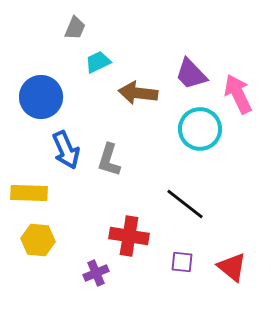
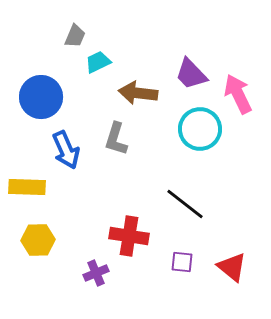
gray trapezoid: moved 8 px down
gray L-shape: moved 7 px right, 21 px up
yellow rectangle: moved 2 px left, 6 px up
yellow hexagon: rotated 8 degrees counterclockwise
